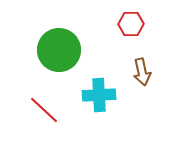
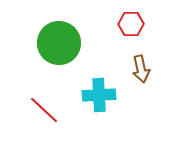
green circle: moved 7 px up
brown arrow: moved 1 px left, 3 px up
